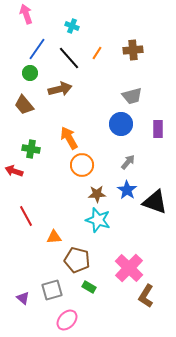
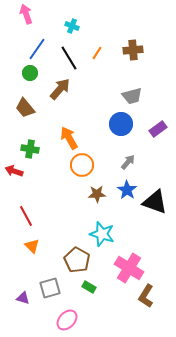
black line: rotated 10 degrees clockwise
brown arrow: rotated 35 degrees counterclockwise
brown trapezoid: moved 1 px right, 3 px down
purple rectangle: rotated 54 degrees clockwise
green cross: moved 1 px left
cyan star: moved 4 px right, 14 px down
orange triangle: moved 22 px left, 9 px down; rotated 49 degrees clockwise
brown pentagon: rotated 15 degrees clockwise
pink cross: rotated 12 degrees counterclockwise
gray square: moved 2 px left, 2 px up
purple triangle: rotated 24 degrees counterclockwise
